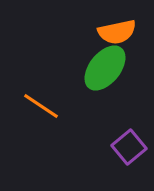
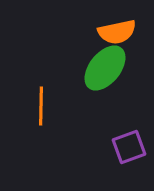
orange line: rotated 57 degrees clockwise
purple square: rotated 20 degrees clockwise
